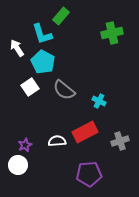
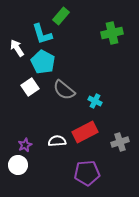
cyan cross: moved 4 px left
gray cross: moved 1 px down
purple pentagon: moved 2 px left, 1 px up
